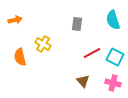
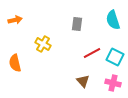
orange semicircle: moved 5 px left, 6 px down
